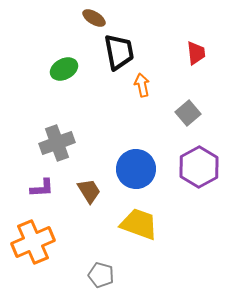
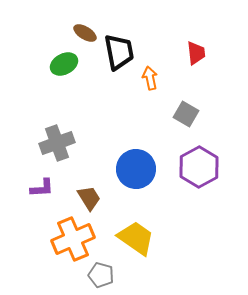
brown ellipse: moved 9 px left, 15 px down
green ellipse: moved 5 px up
orange arrow: moved 8 px right, 7 px up
gray square: moved 2 px left, 1 px down; rotated 20 degrees counterclockwise
brown trapezoid: moved 7 px down
yellow trapezoid: moved 3 px left, 14 px down; rotated 15 degrees clockwise
orange cross: moved 40 px right, 3 px up
